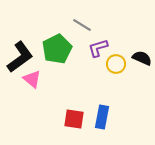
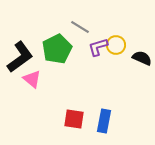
gray line: moved 2 px left, 2 px down
purple L-shape: moved 1 px up
yellow circle: moved 19 px up
blue rectangle: moved 2 px right, 4 px down
